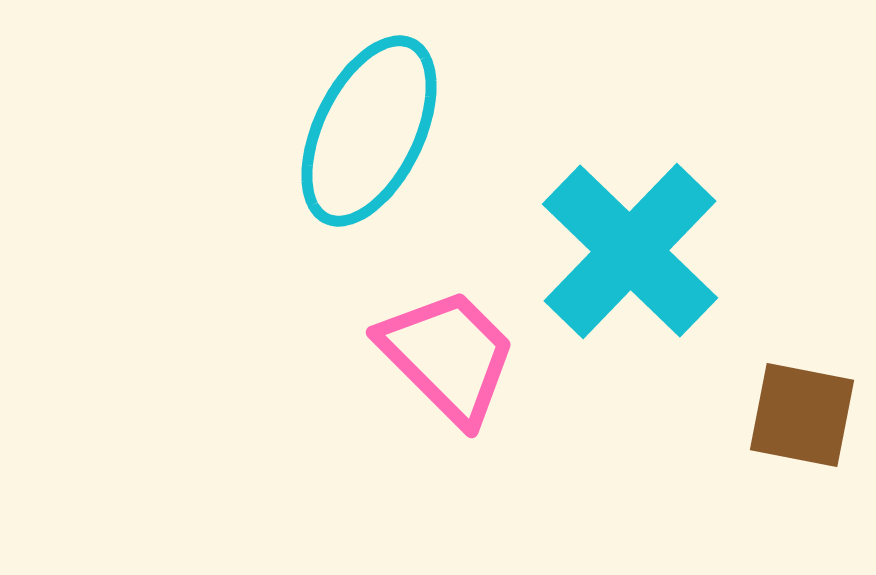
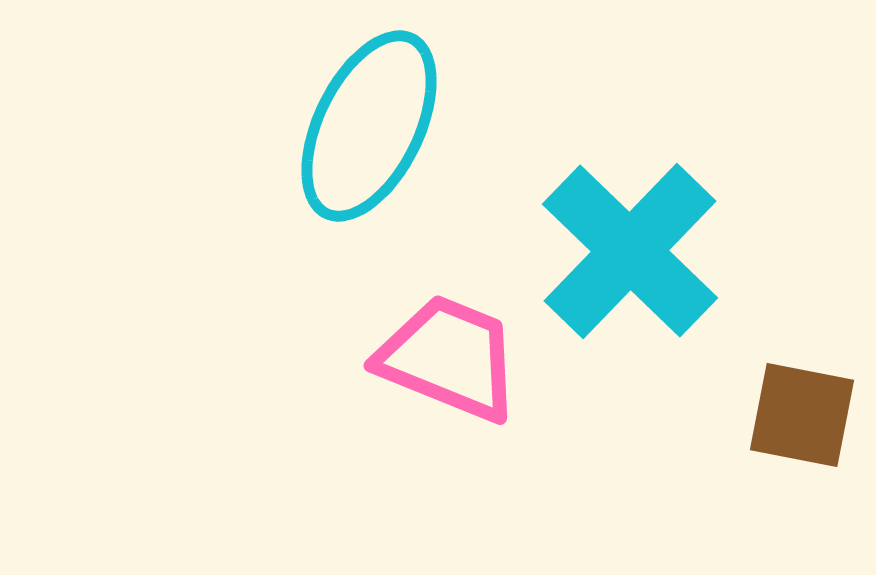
cyan ellipse: moved 5 px up
pink trapezoid: moved 1 px right, 2 px down; rotated 23 degrees counterclockwise
